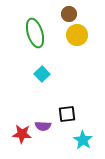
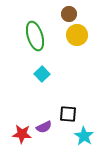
green ellipse: moved 3 px down
black square: moved 1 px right; rotated 12 degrees clockwise
purple semicircle: moved 1 px right, 1 px down; rotated 28 degrees counterclockwise
cyan star: moved 1 px right, 4 px up
